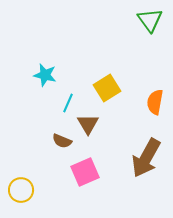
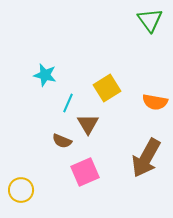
orange semicircle: rotated 90 degrees counterclockwise
